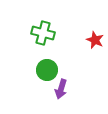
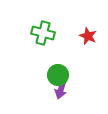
red star: moved 7 px left, 4 px up
green circle: moved 11 px right, 5 px down
